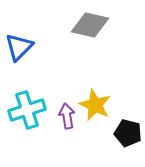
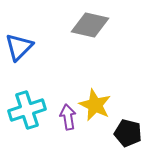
purple arrow: moved 1 px right, 1 px down
